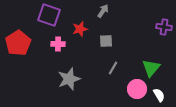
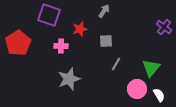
gray arrow: moved 1 px right
purple cross: rotated 28 degrees clockwise
pink cross: moved 3 px right, 2 px down
gray line: moved 3 px right, 4 px up
